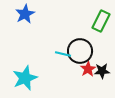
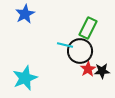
green rectangle: moved 13 px left, 7 px down
cyan line: moved 2 px right, 9 px up
